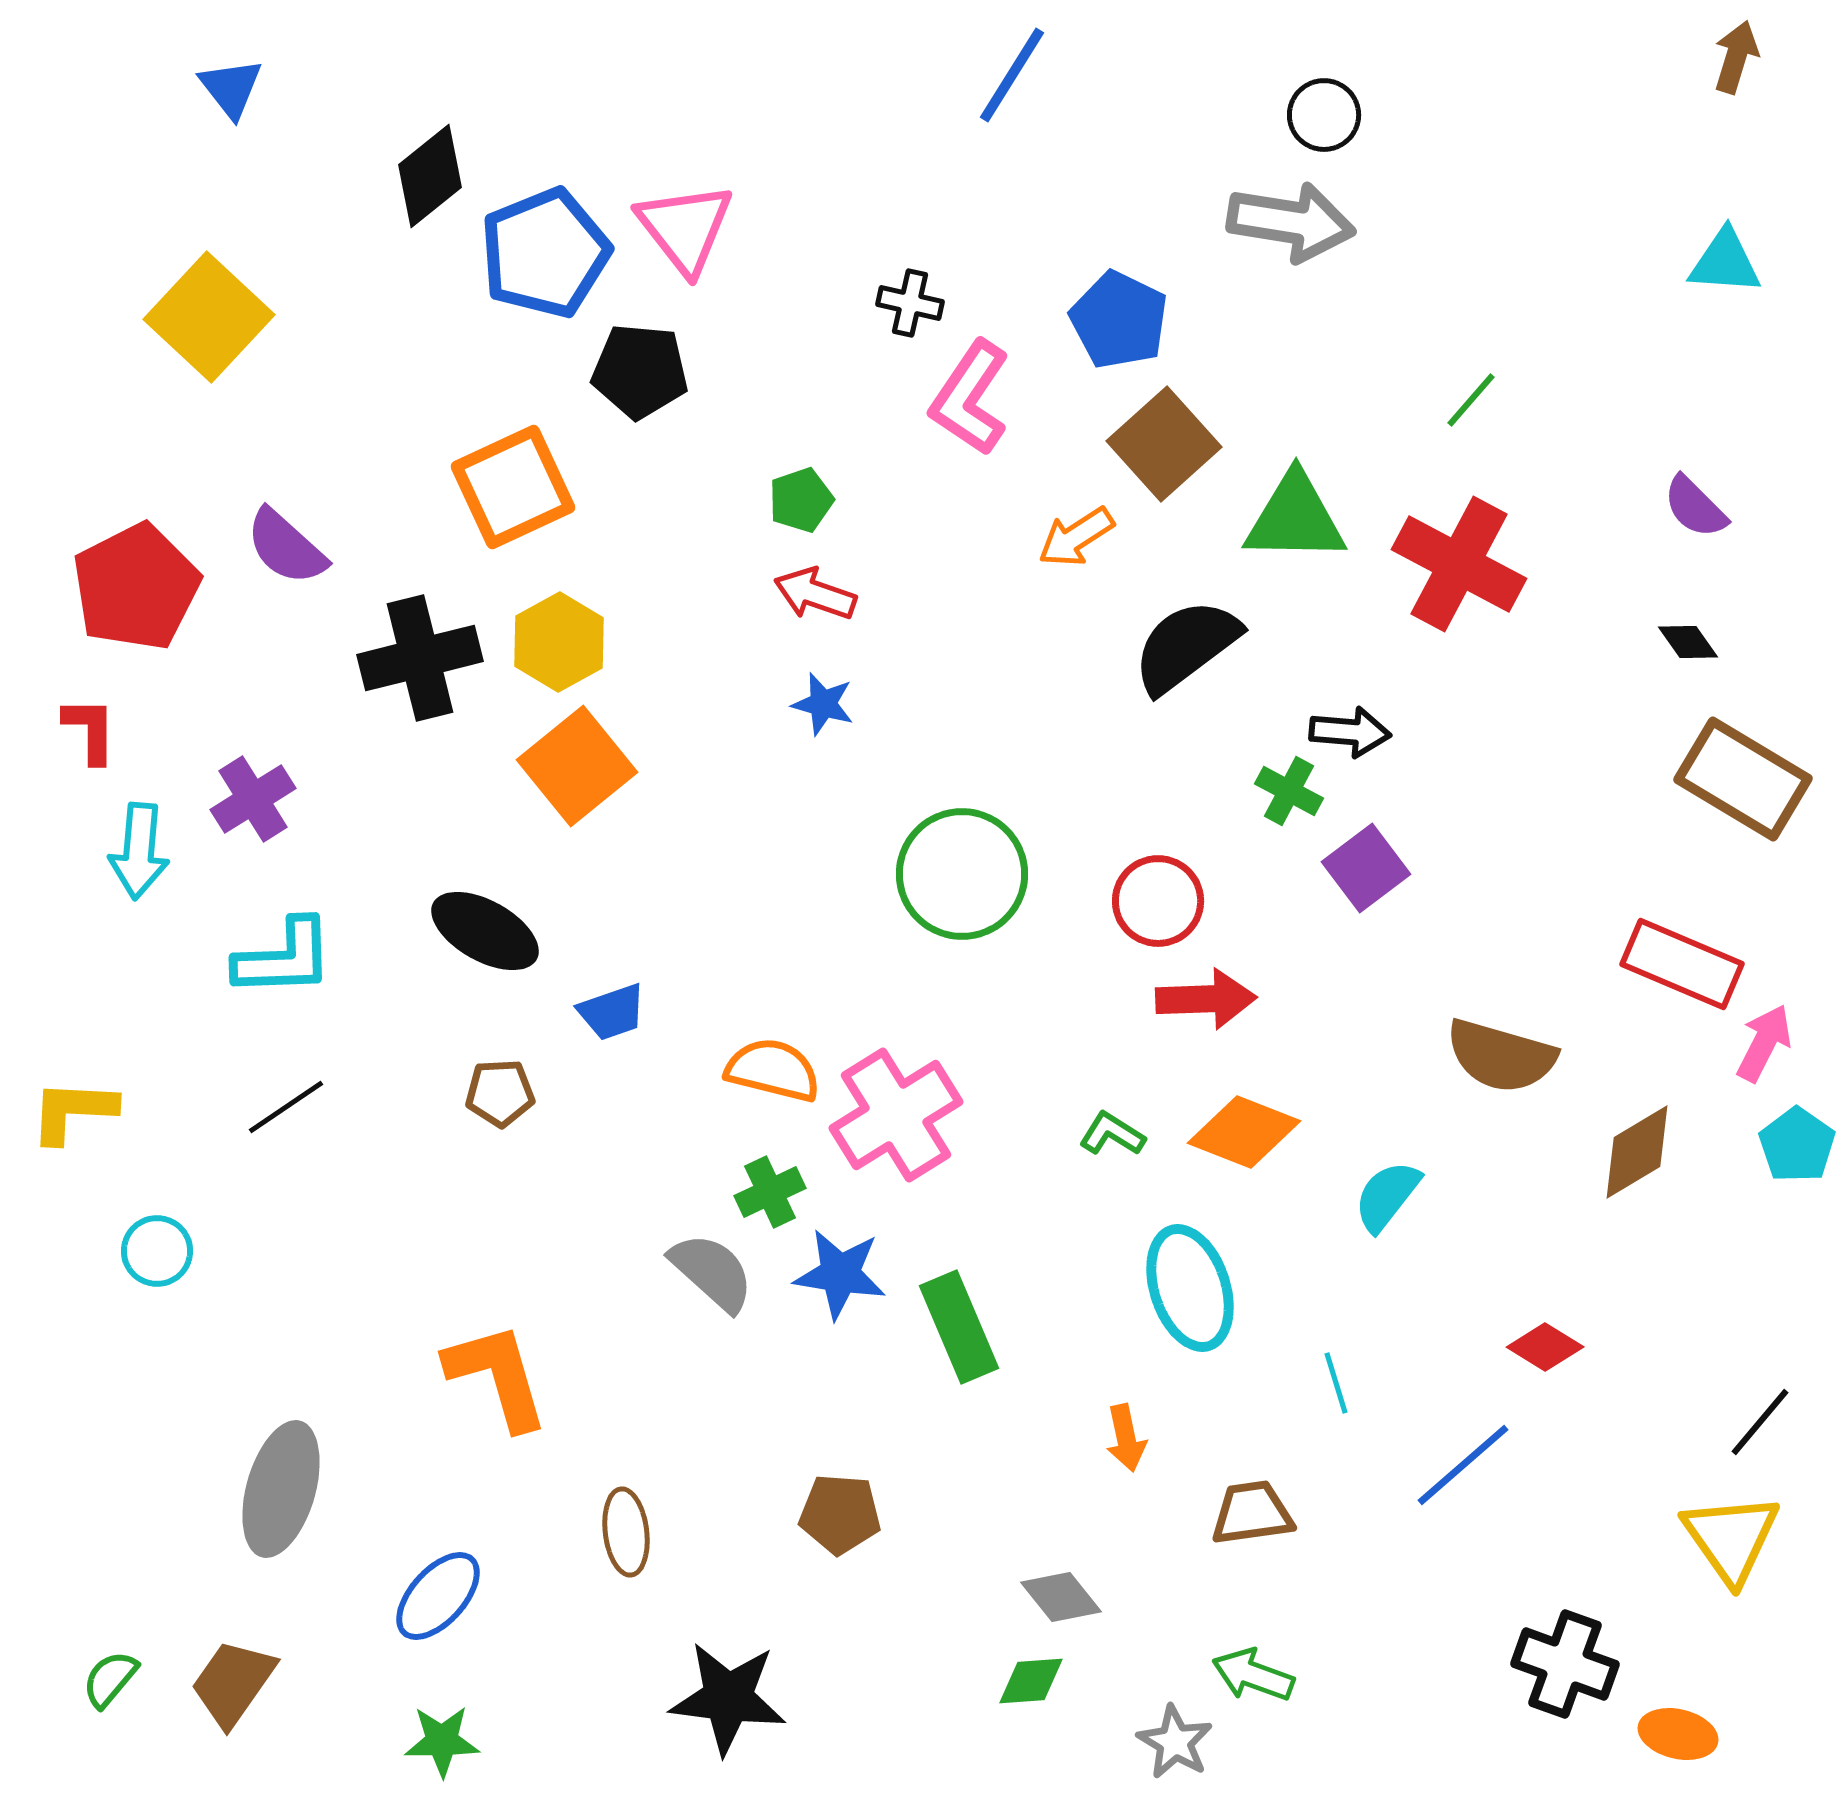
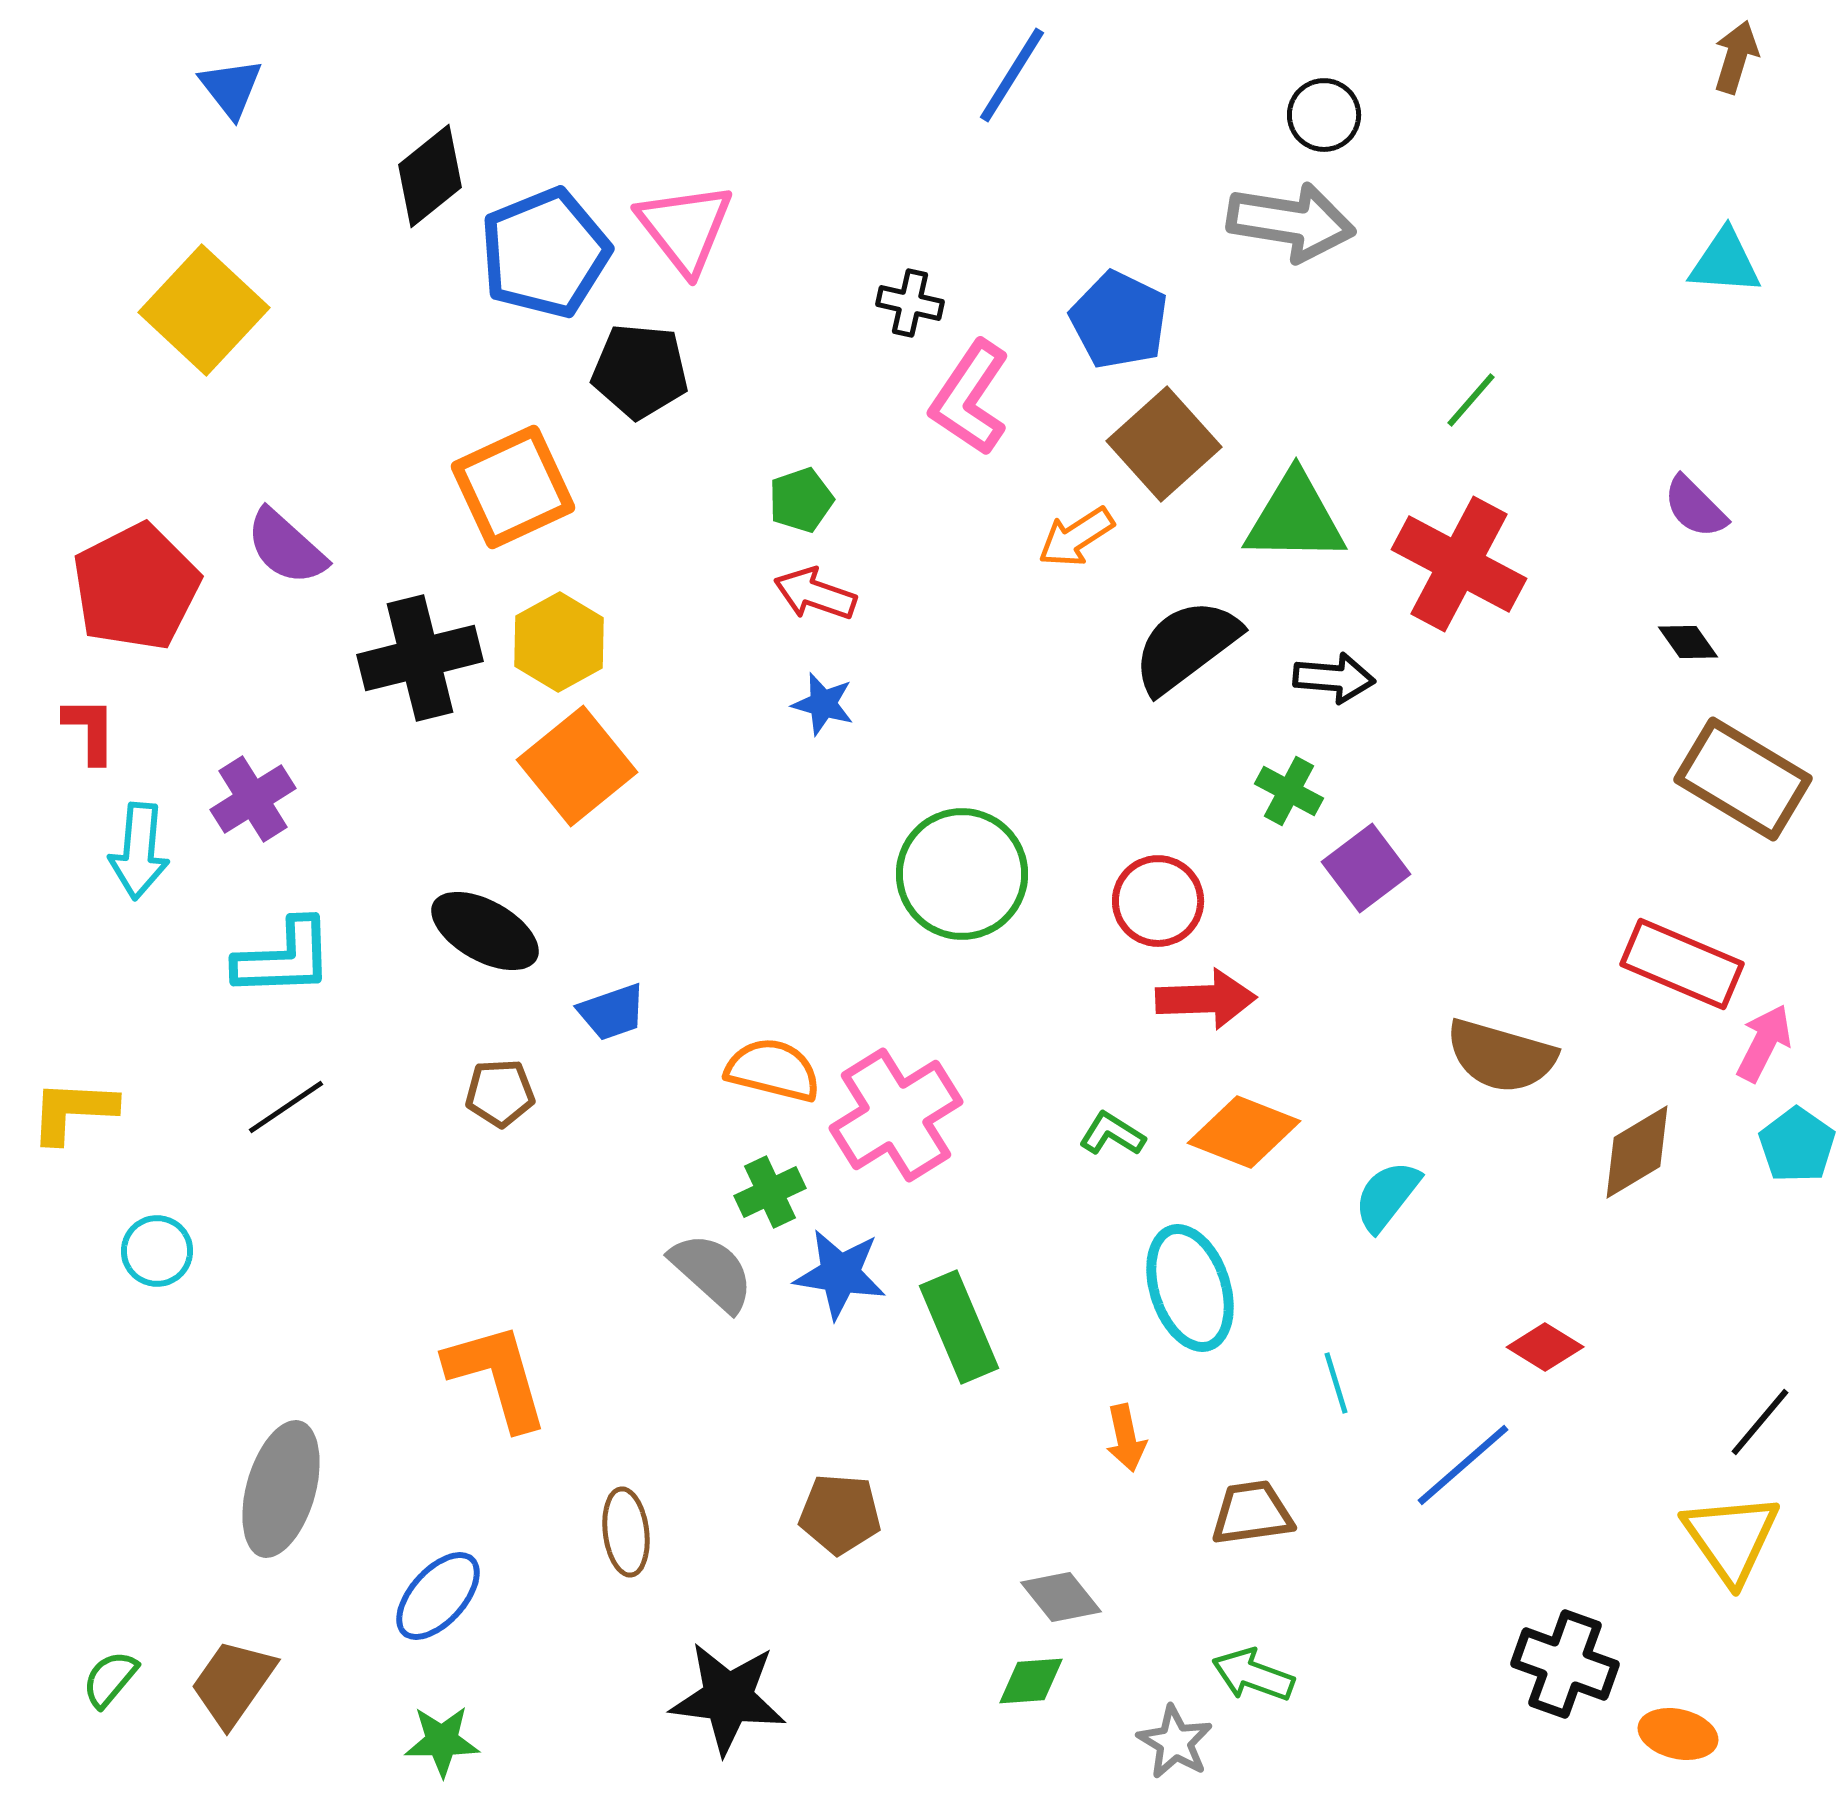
yellow square at (209, 317): moved 5 px left, 7 px up
black arrow at (1350, 732): moved 16 px left, 54 px up
